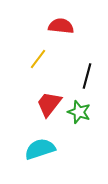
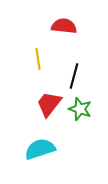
red semicircle: moved 3 px right
yellow line: rotated 45 degrees counterclockwise
black line: moved 13 px left
green star: moved 1 px right, 3 px up
